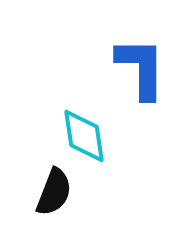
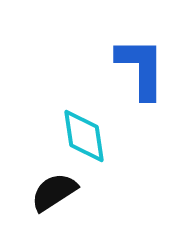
black semicircle: rotated 144 degrees counterclockwise
